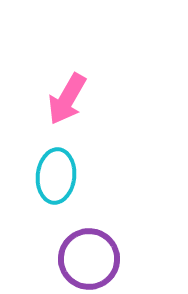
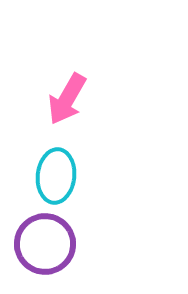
purple circle: moved 44 px left, 15 px up
